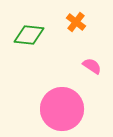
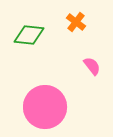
pink semicircle: rotated 18 degrees clockwise
pink circle: moved 17 px left, 2 px up
